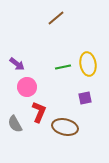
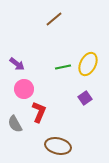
brown line: moved 2 px left, 1 px down
yellow ellipse: rotated 35 degrees clockwise
pink circle: moved 3 px left, 2 px down
purple square: rotated 24 degrees counterclockwise
brown ellipse: moved 7 px left, 19 px down
